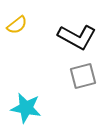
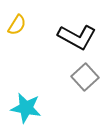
yellow semicircle: rotated 20 degrees counterclockwise
gray square: moved 2 px right, 1 px down; rotated 28 degrees counterclockwise
